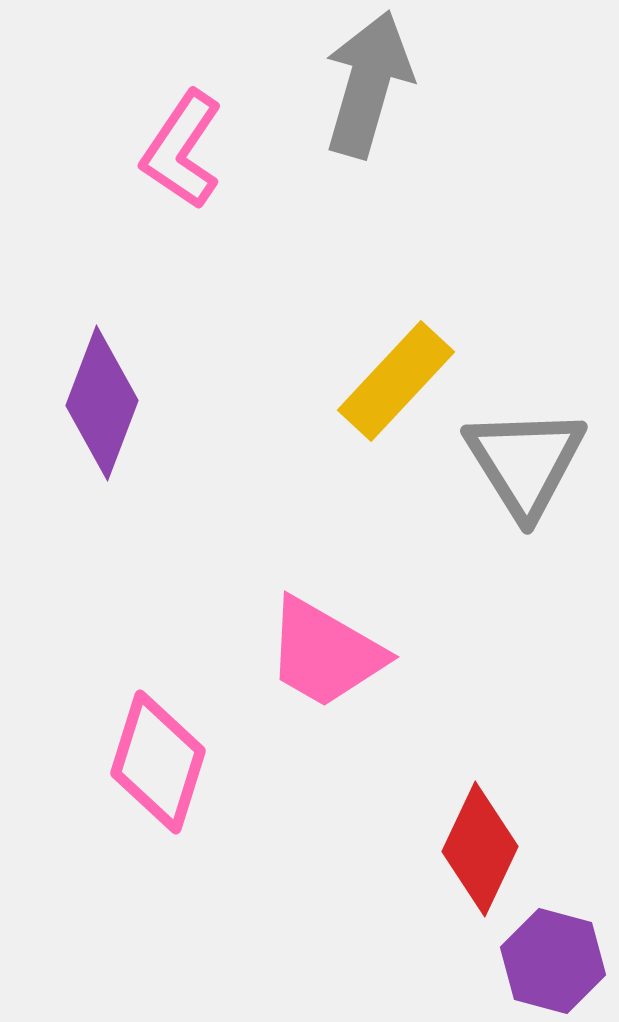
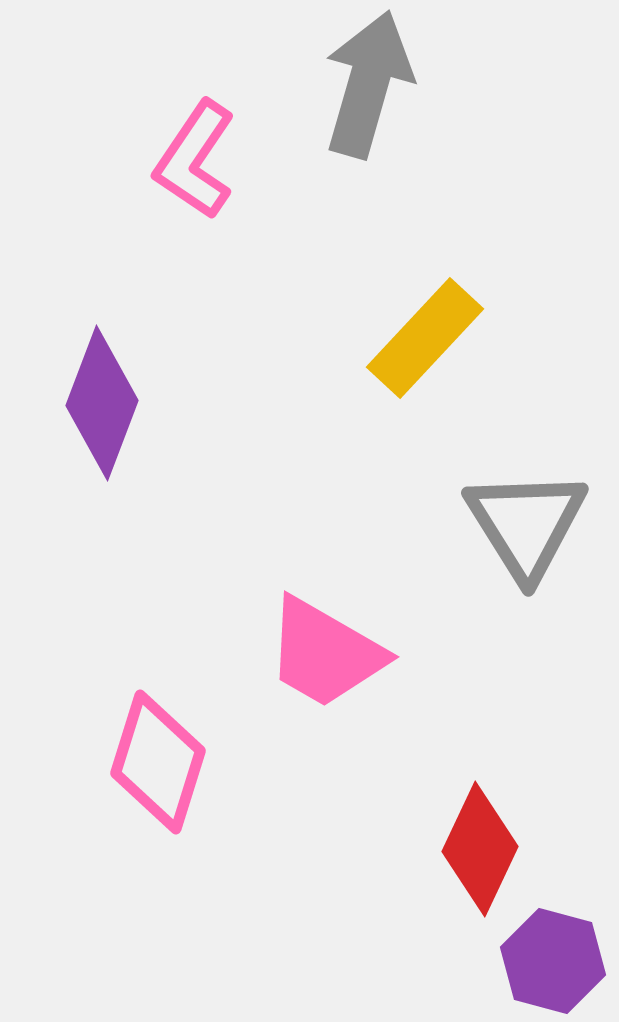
pink L-shape: moved 13 px right, 10 px down
yellow rectangle: moved 29 px right, 43 px up
gray triangle: moved 1 px right, 62 px down
